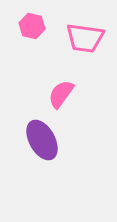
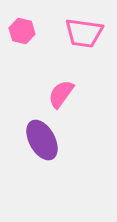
pink hexagon: moved 10 px left, 5 px down
pink trapezoid: moved 1 px left, 5 px up
